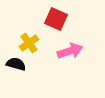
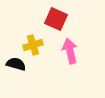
yellow cross: moved 4 px right, 2 px down; rotated 18 degrees clockwise
pink arrow: rotated 85 degrees counterclockwise
